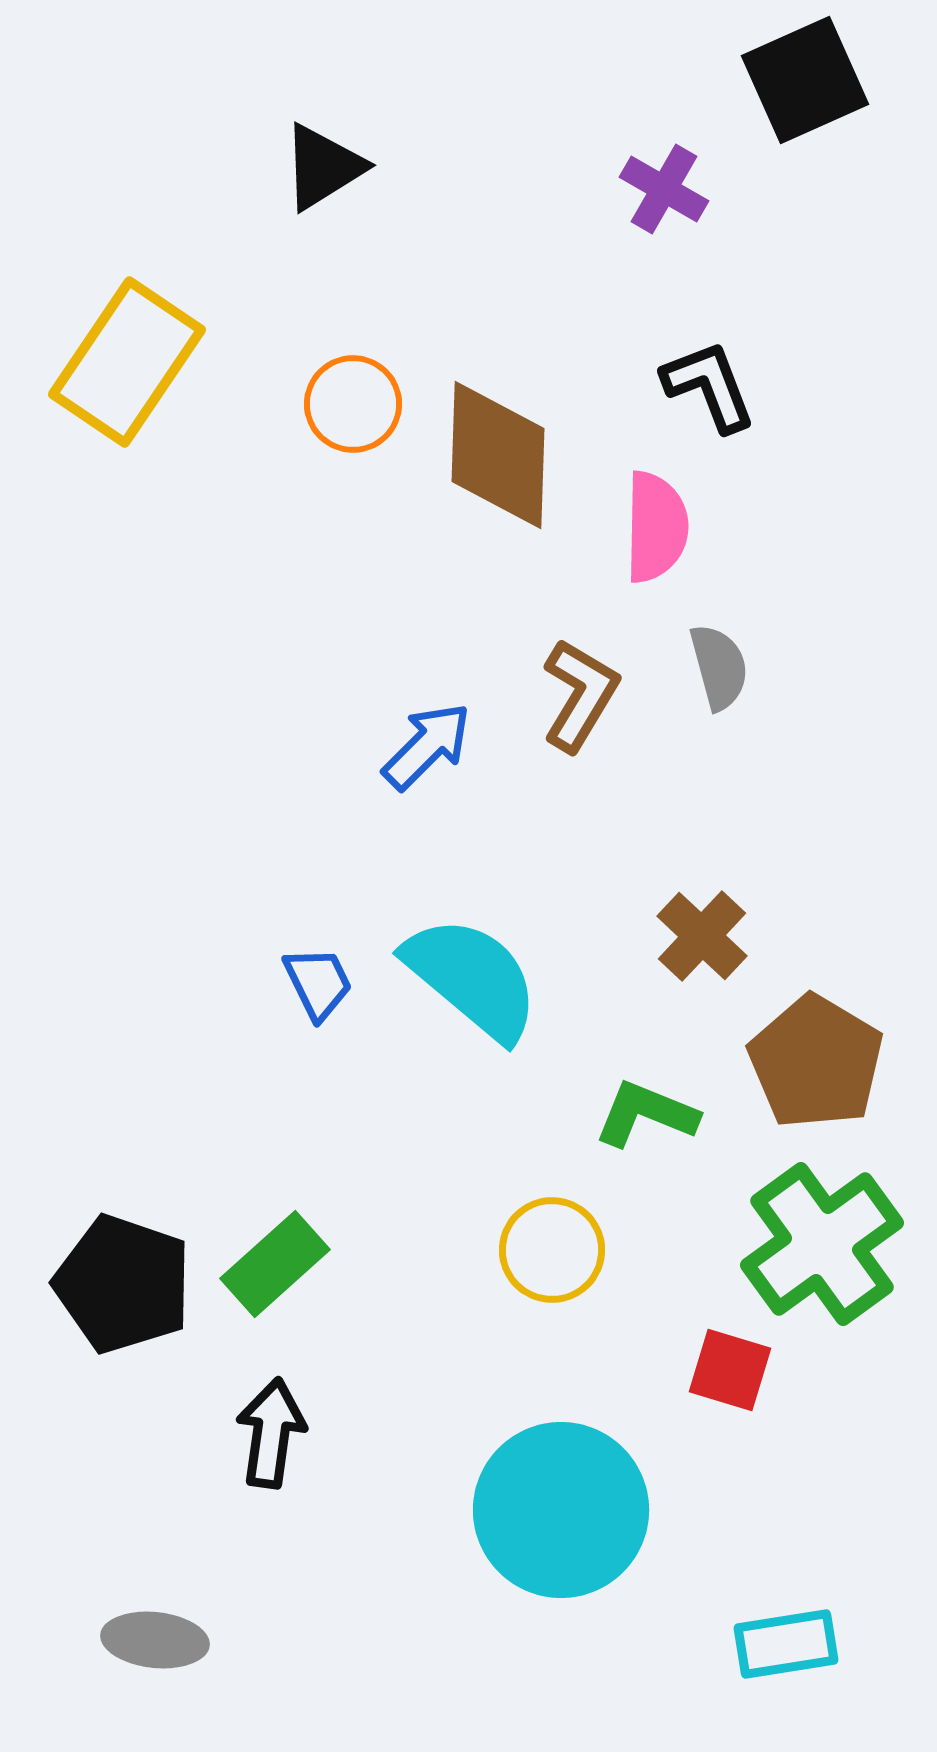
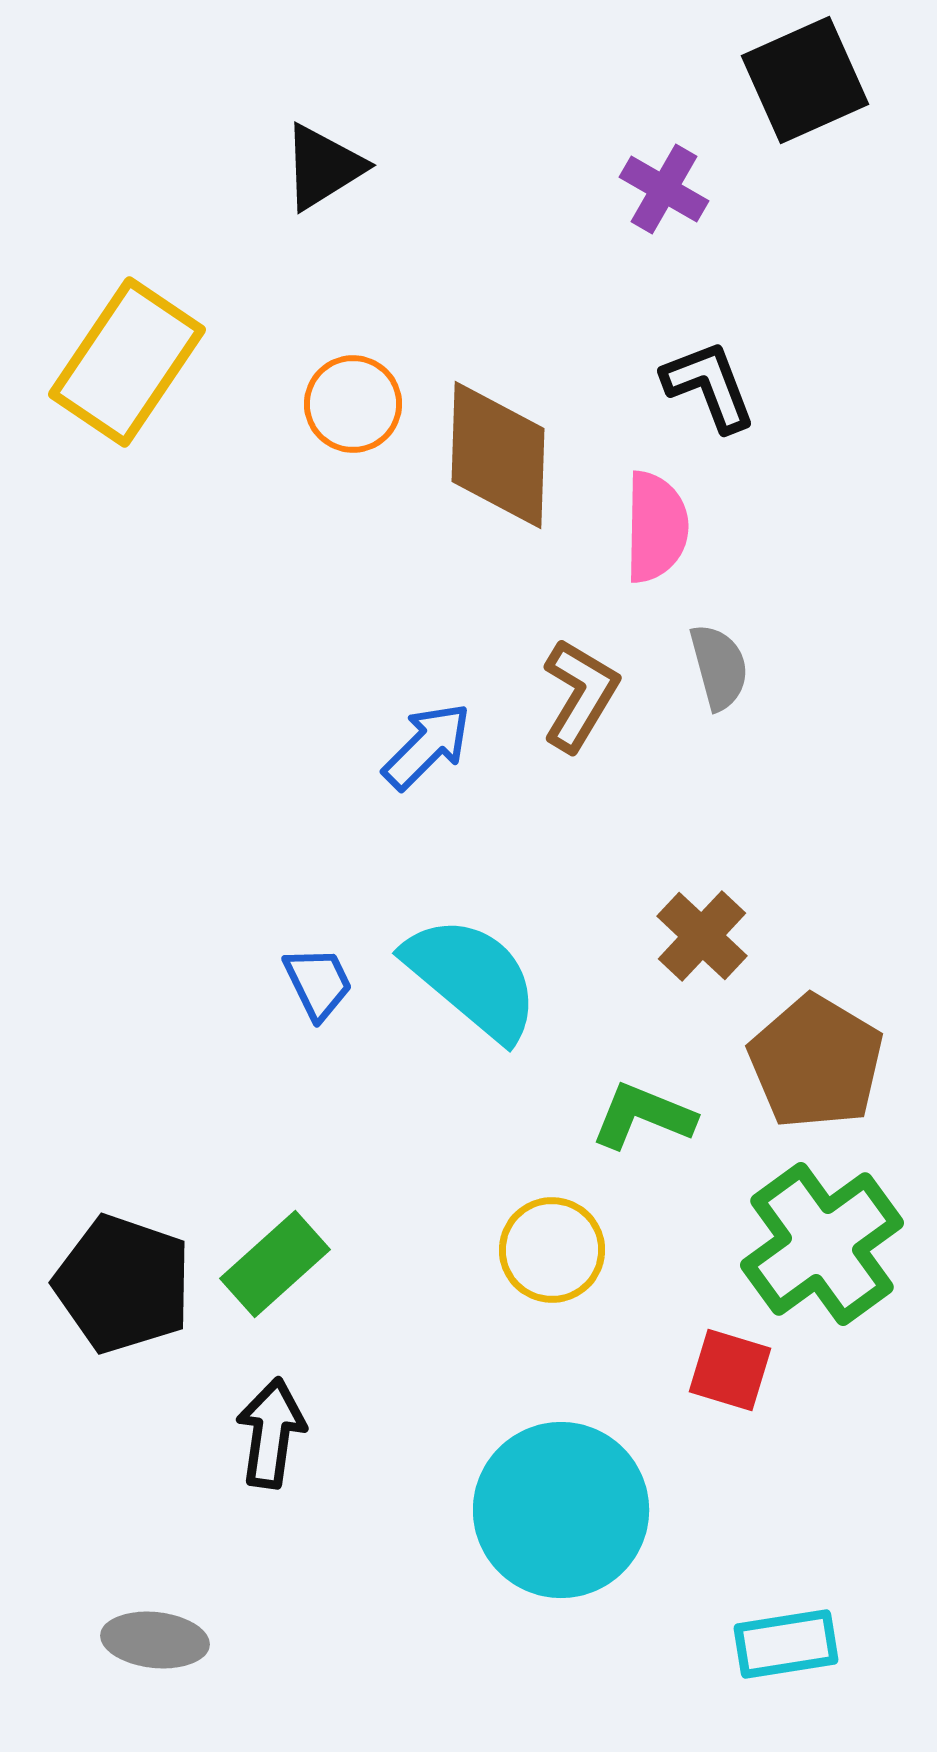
green L-shape: moved 3 px left, 2 px down
